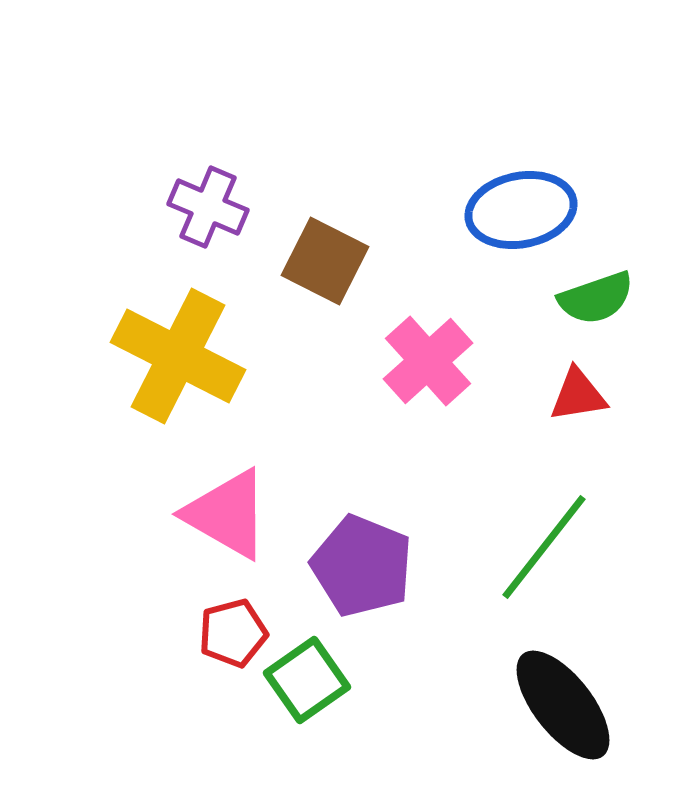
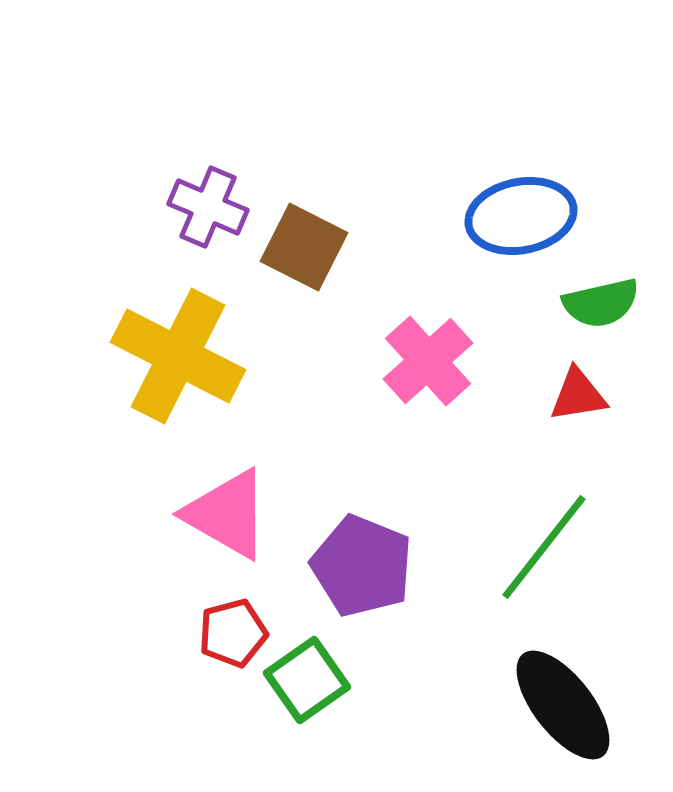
blue ellipse: moved 6 px down
brown square: moved 21 px left, 14 px up
green semicircle: moved 5 px right, 5 px down; rotated 6 degrees clockwise
